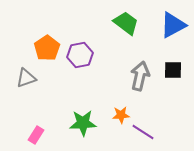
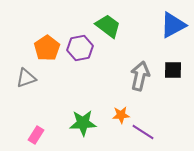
green trapezoid: moved 18 px left, 3 px down
purple hexagon: moved 7 px up
